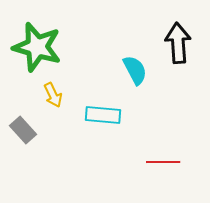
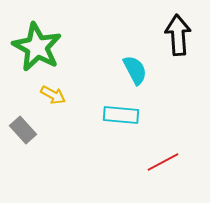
black arrow: moved 8 px up
green star: rotated 12 degrees clockwise
yellow arrow: rotated 35 degrees counterclockwise
cyan rectangle: moved 18 px right
red line: rotated 28 degrees counterclockwise
